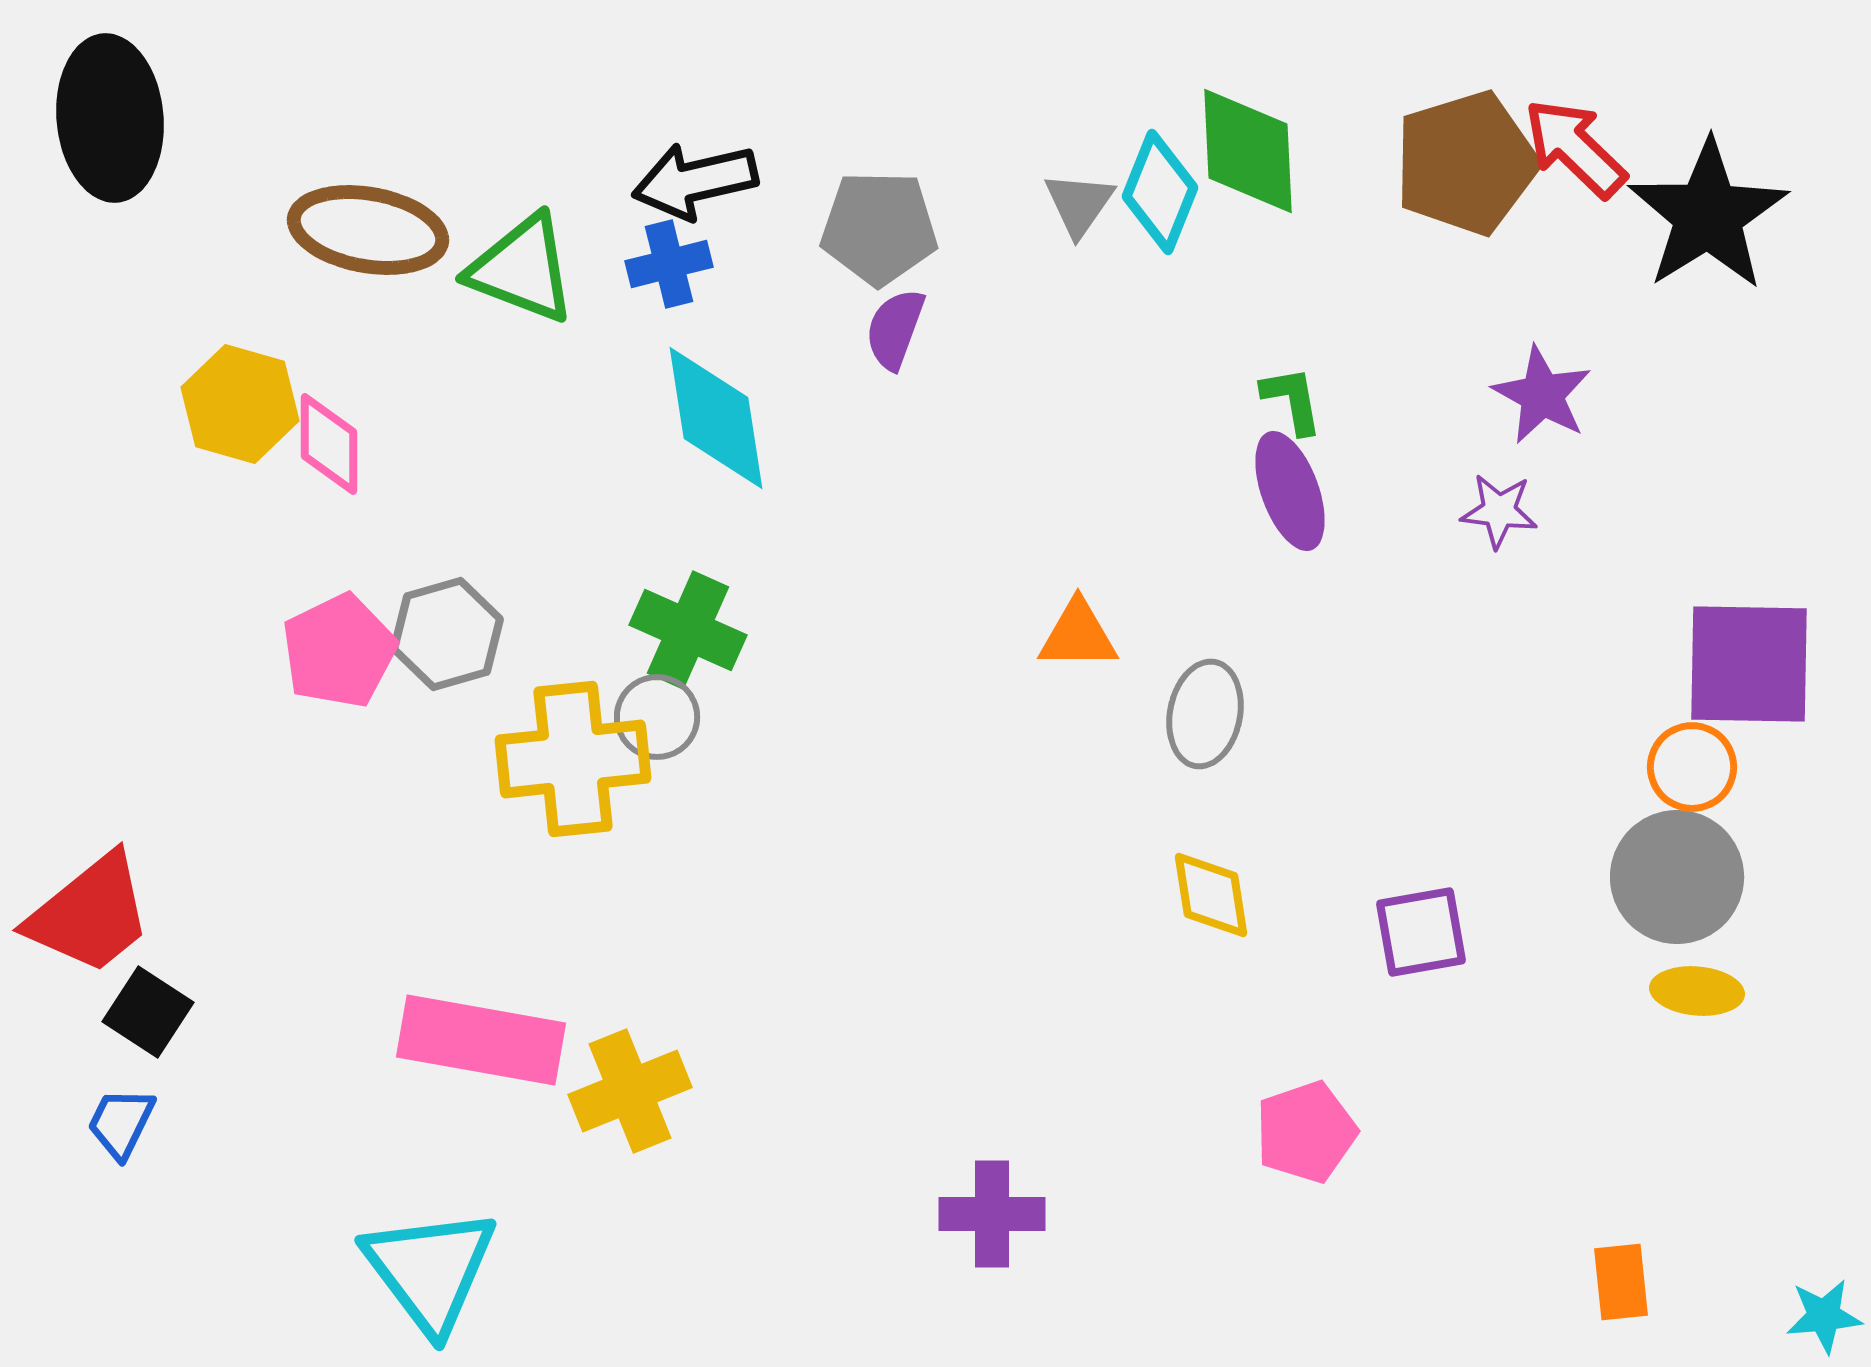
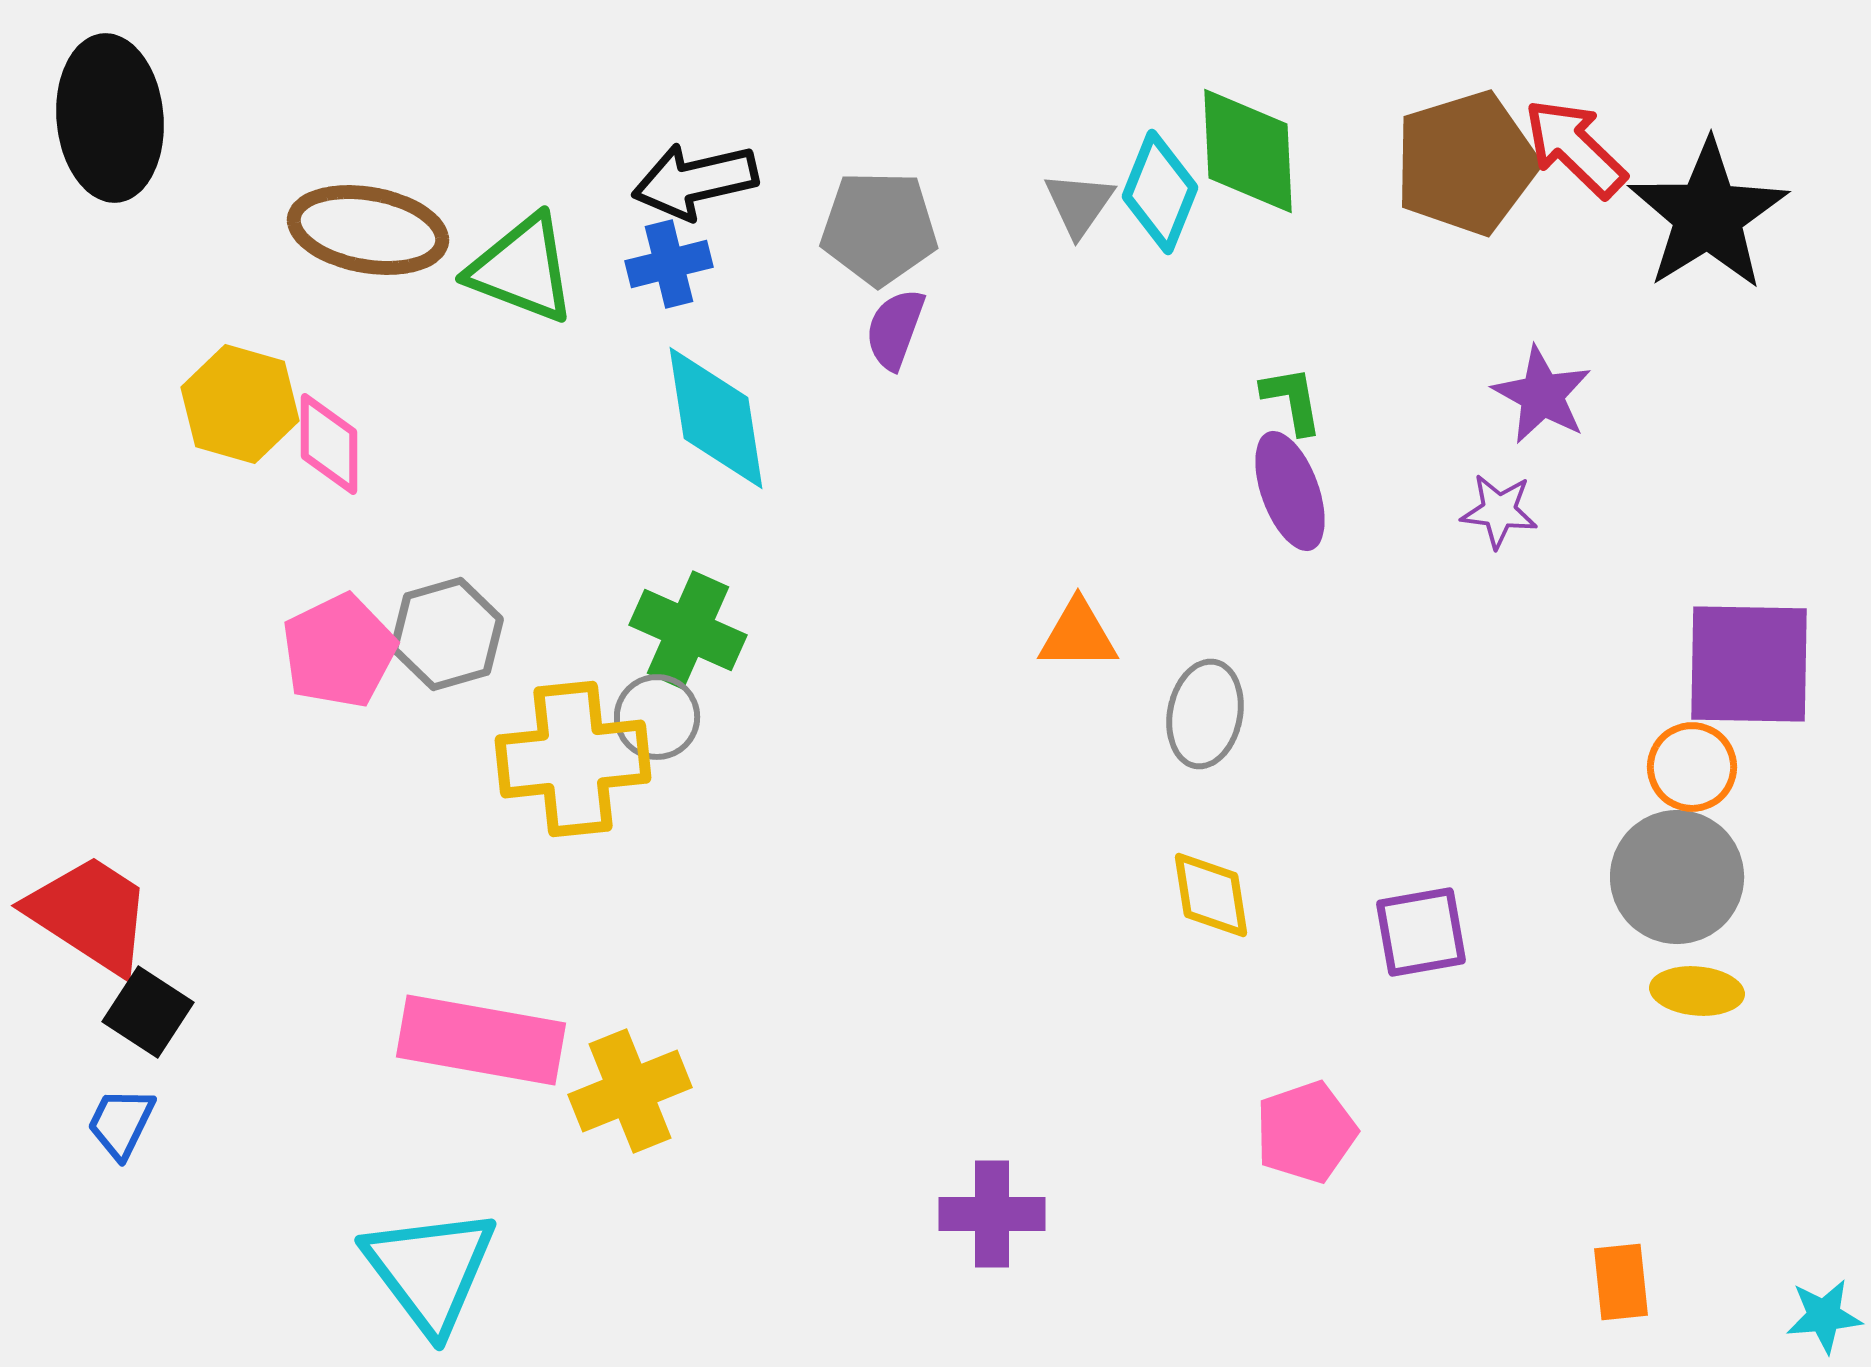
red trapezoid at (90, 914): rotated 108 degrees counterclockwise
